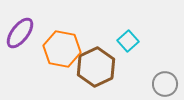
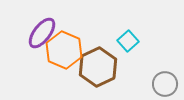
purple ellipse: moved 22 px right
orange hexagon: moved 2 px right, 1 px down; rotated 12 degrees clockwise
brown hexagon: moved 2 px right
